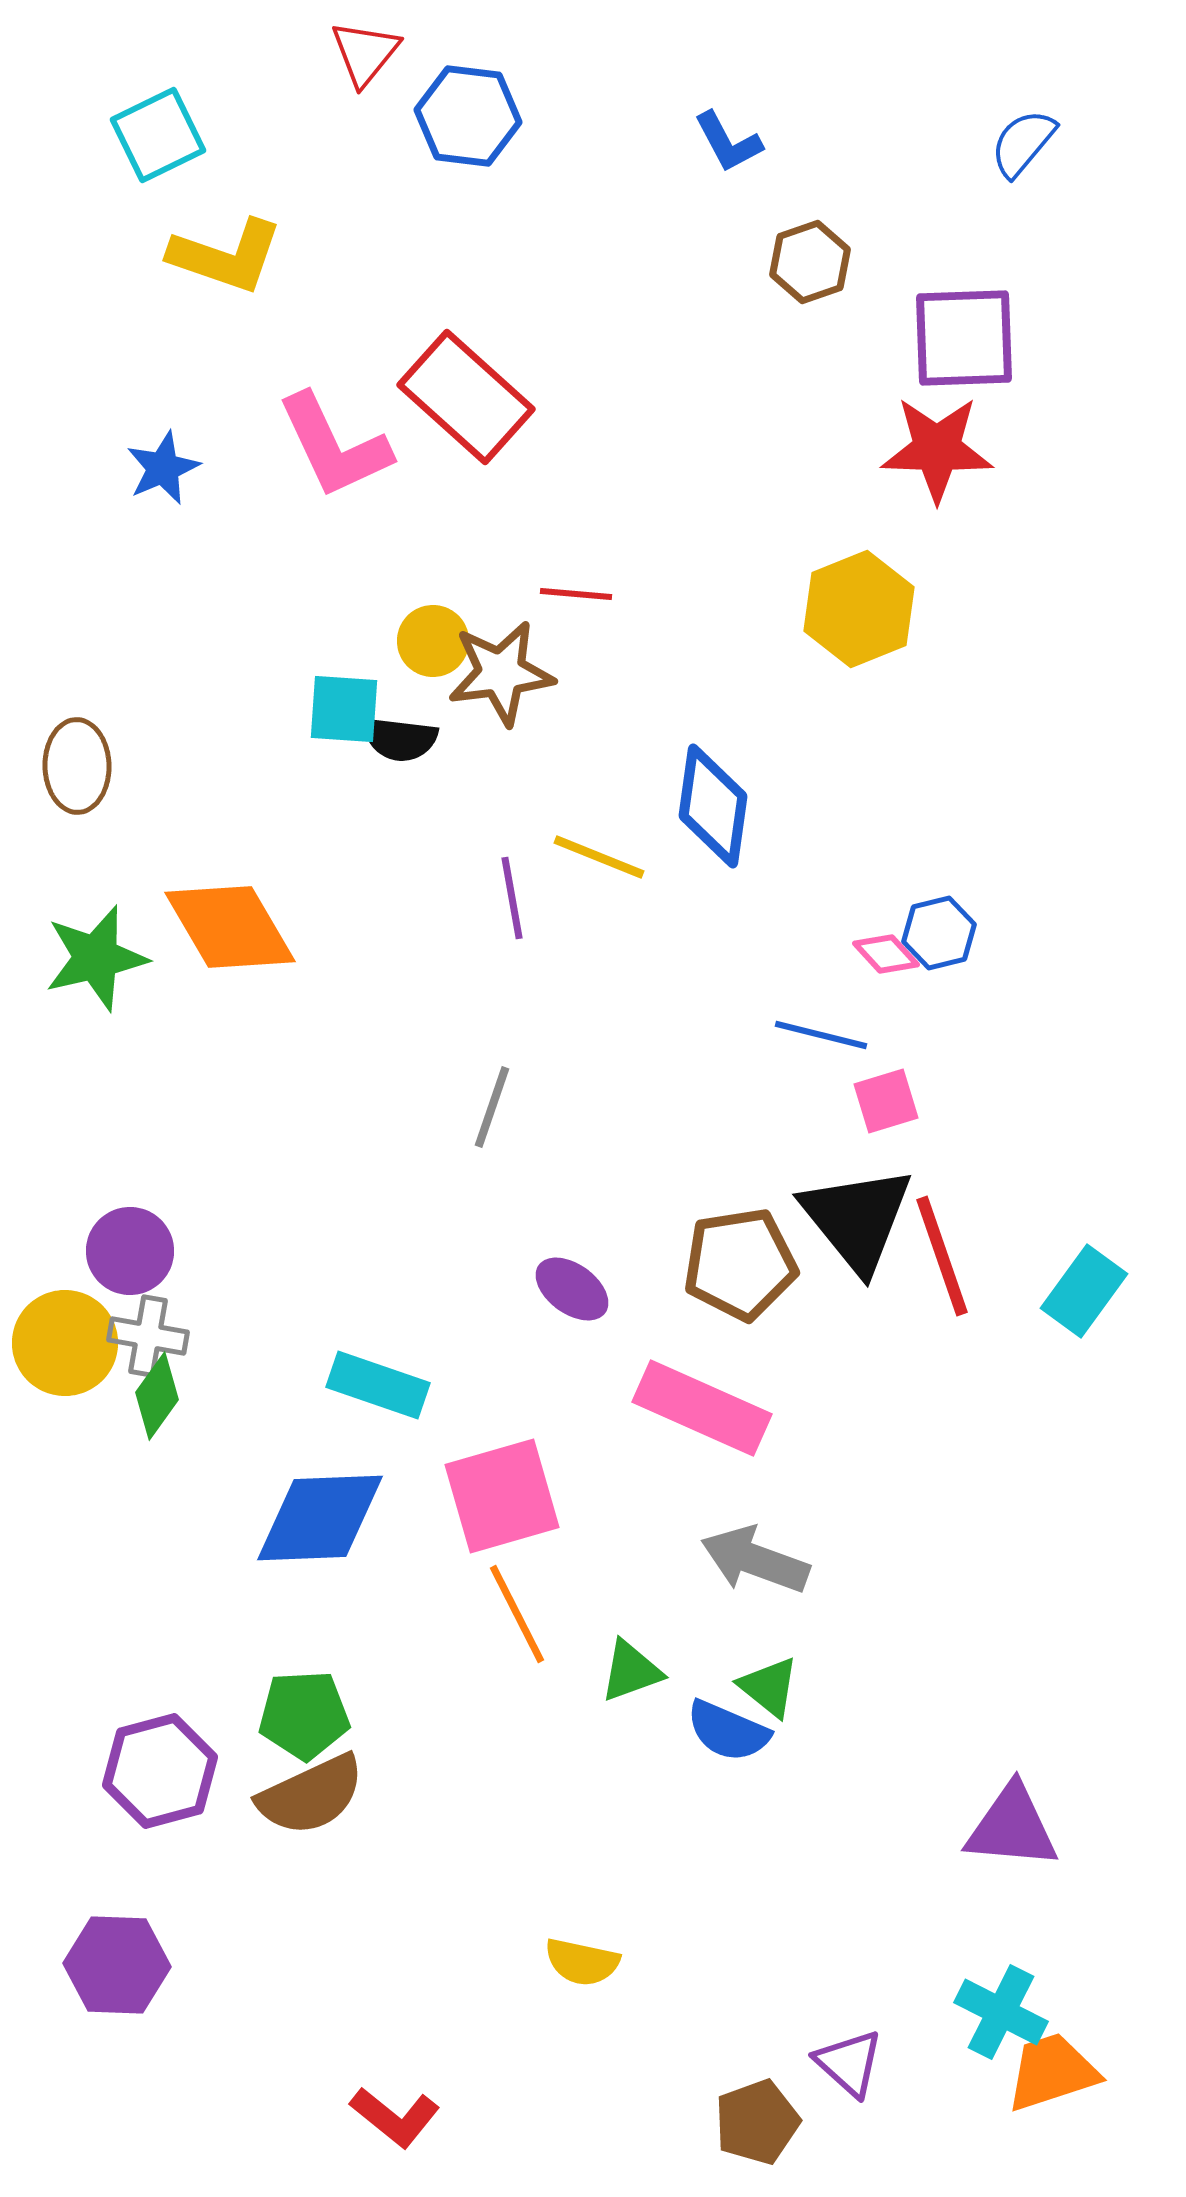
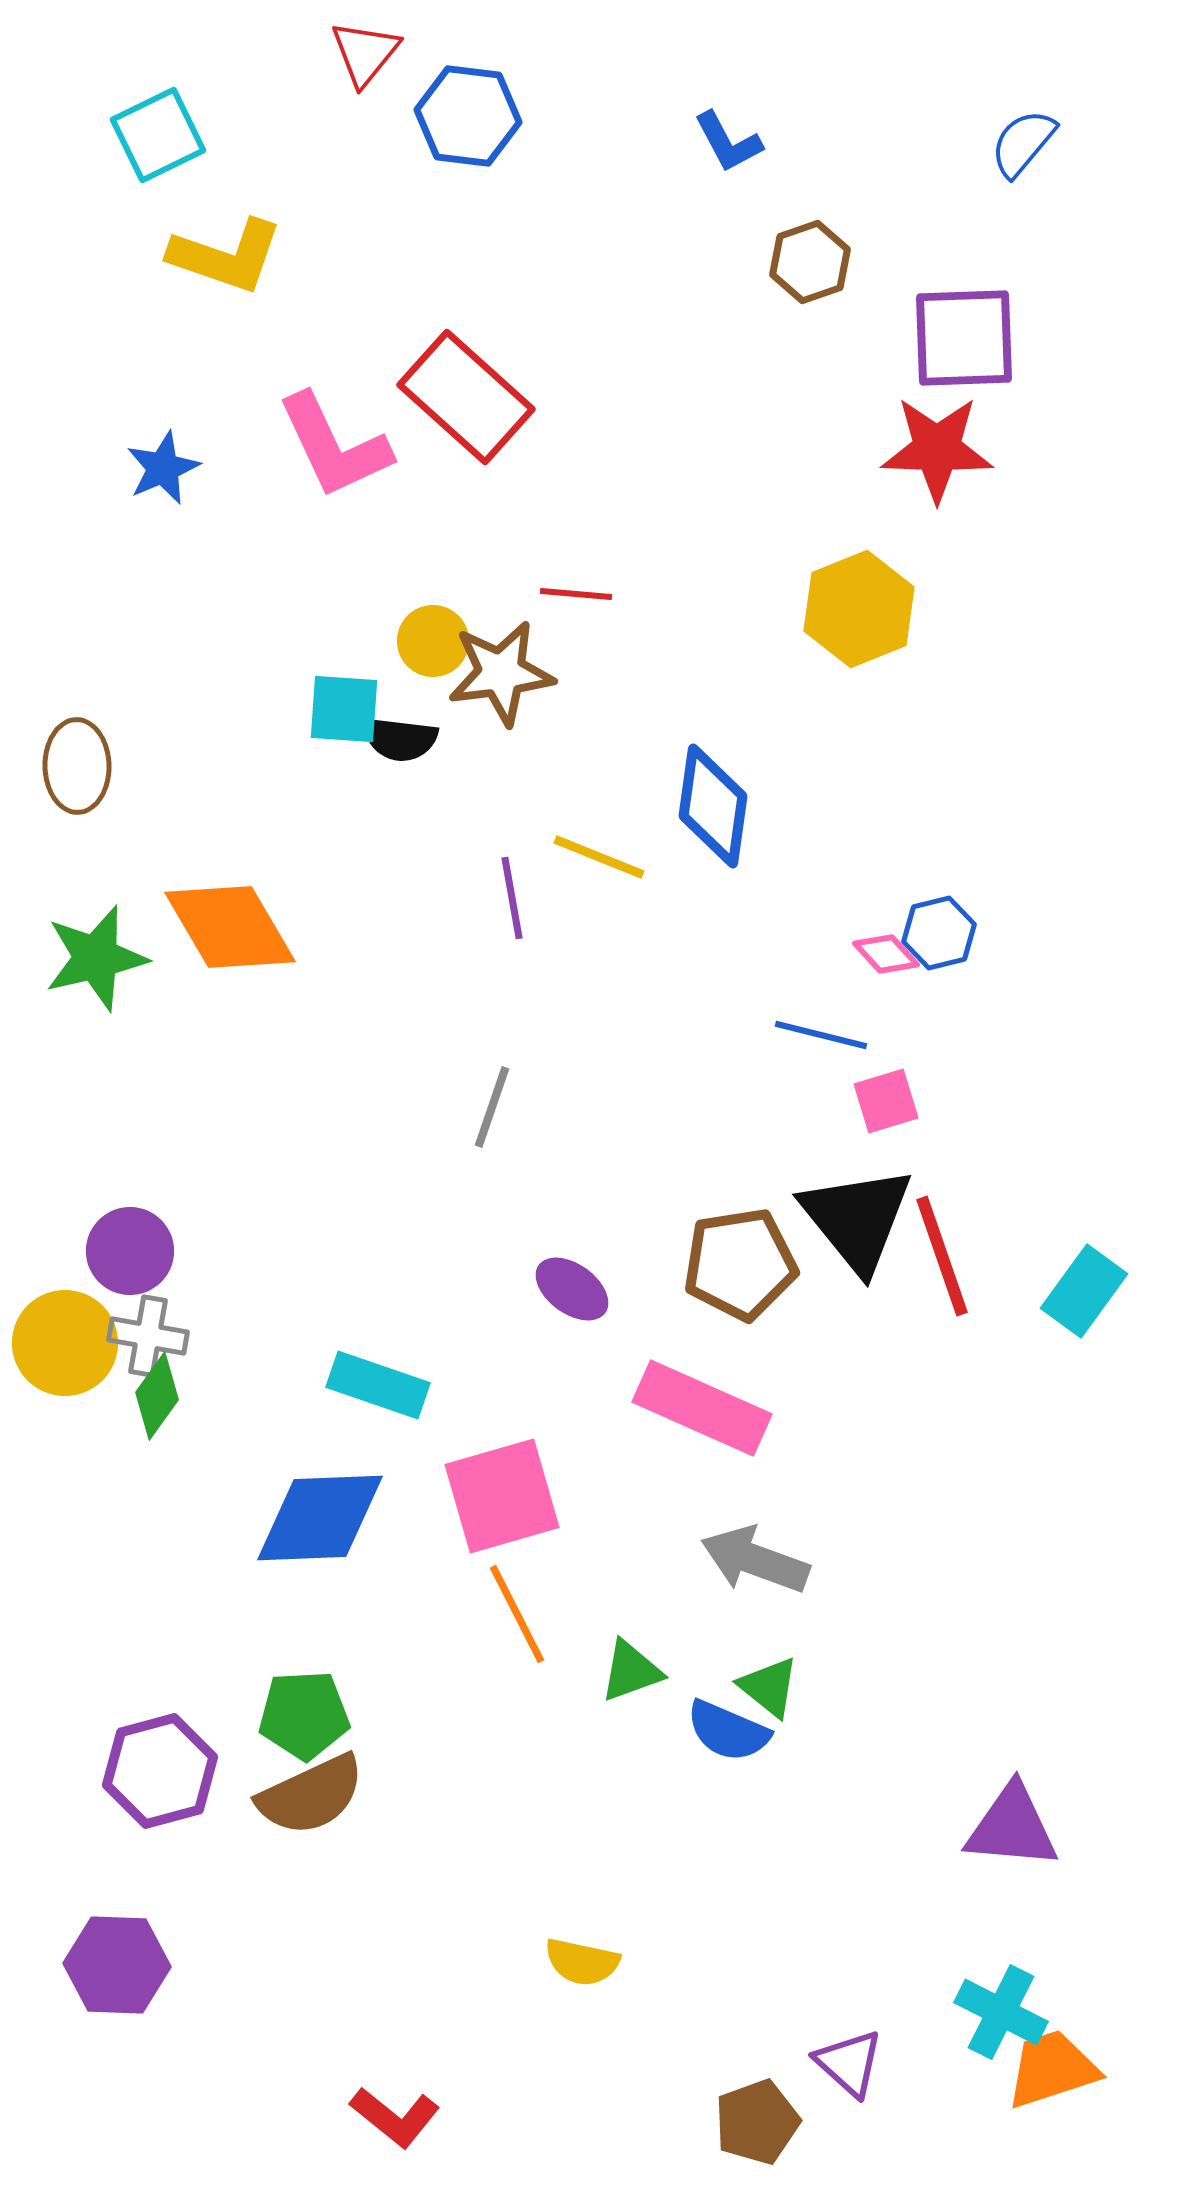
orange trapezoid at (1052, 2072): moved 3 px up
